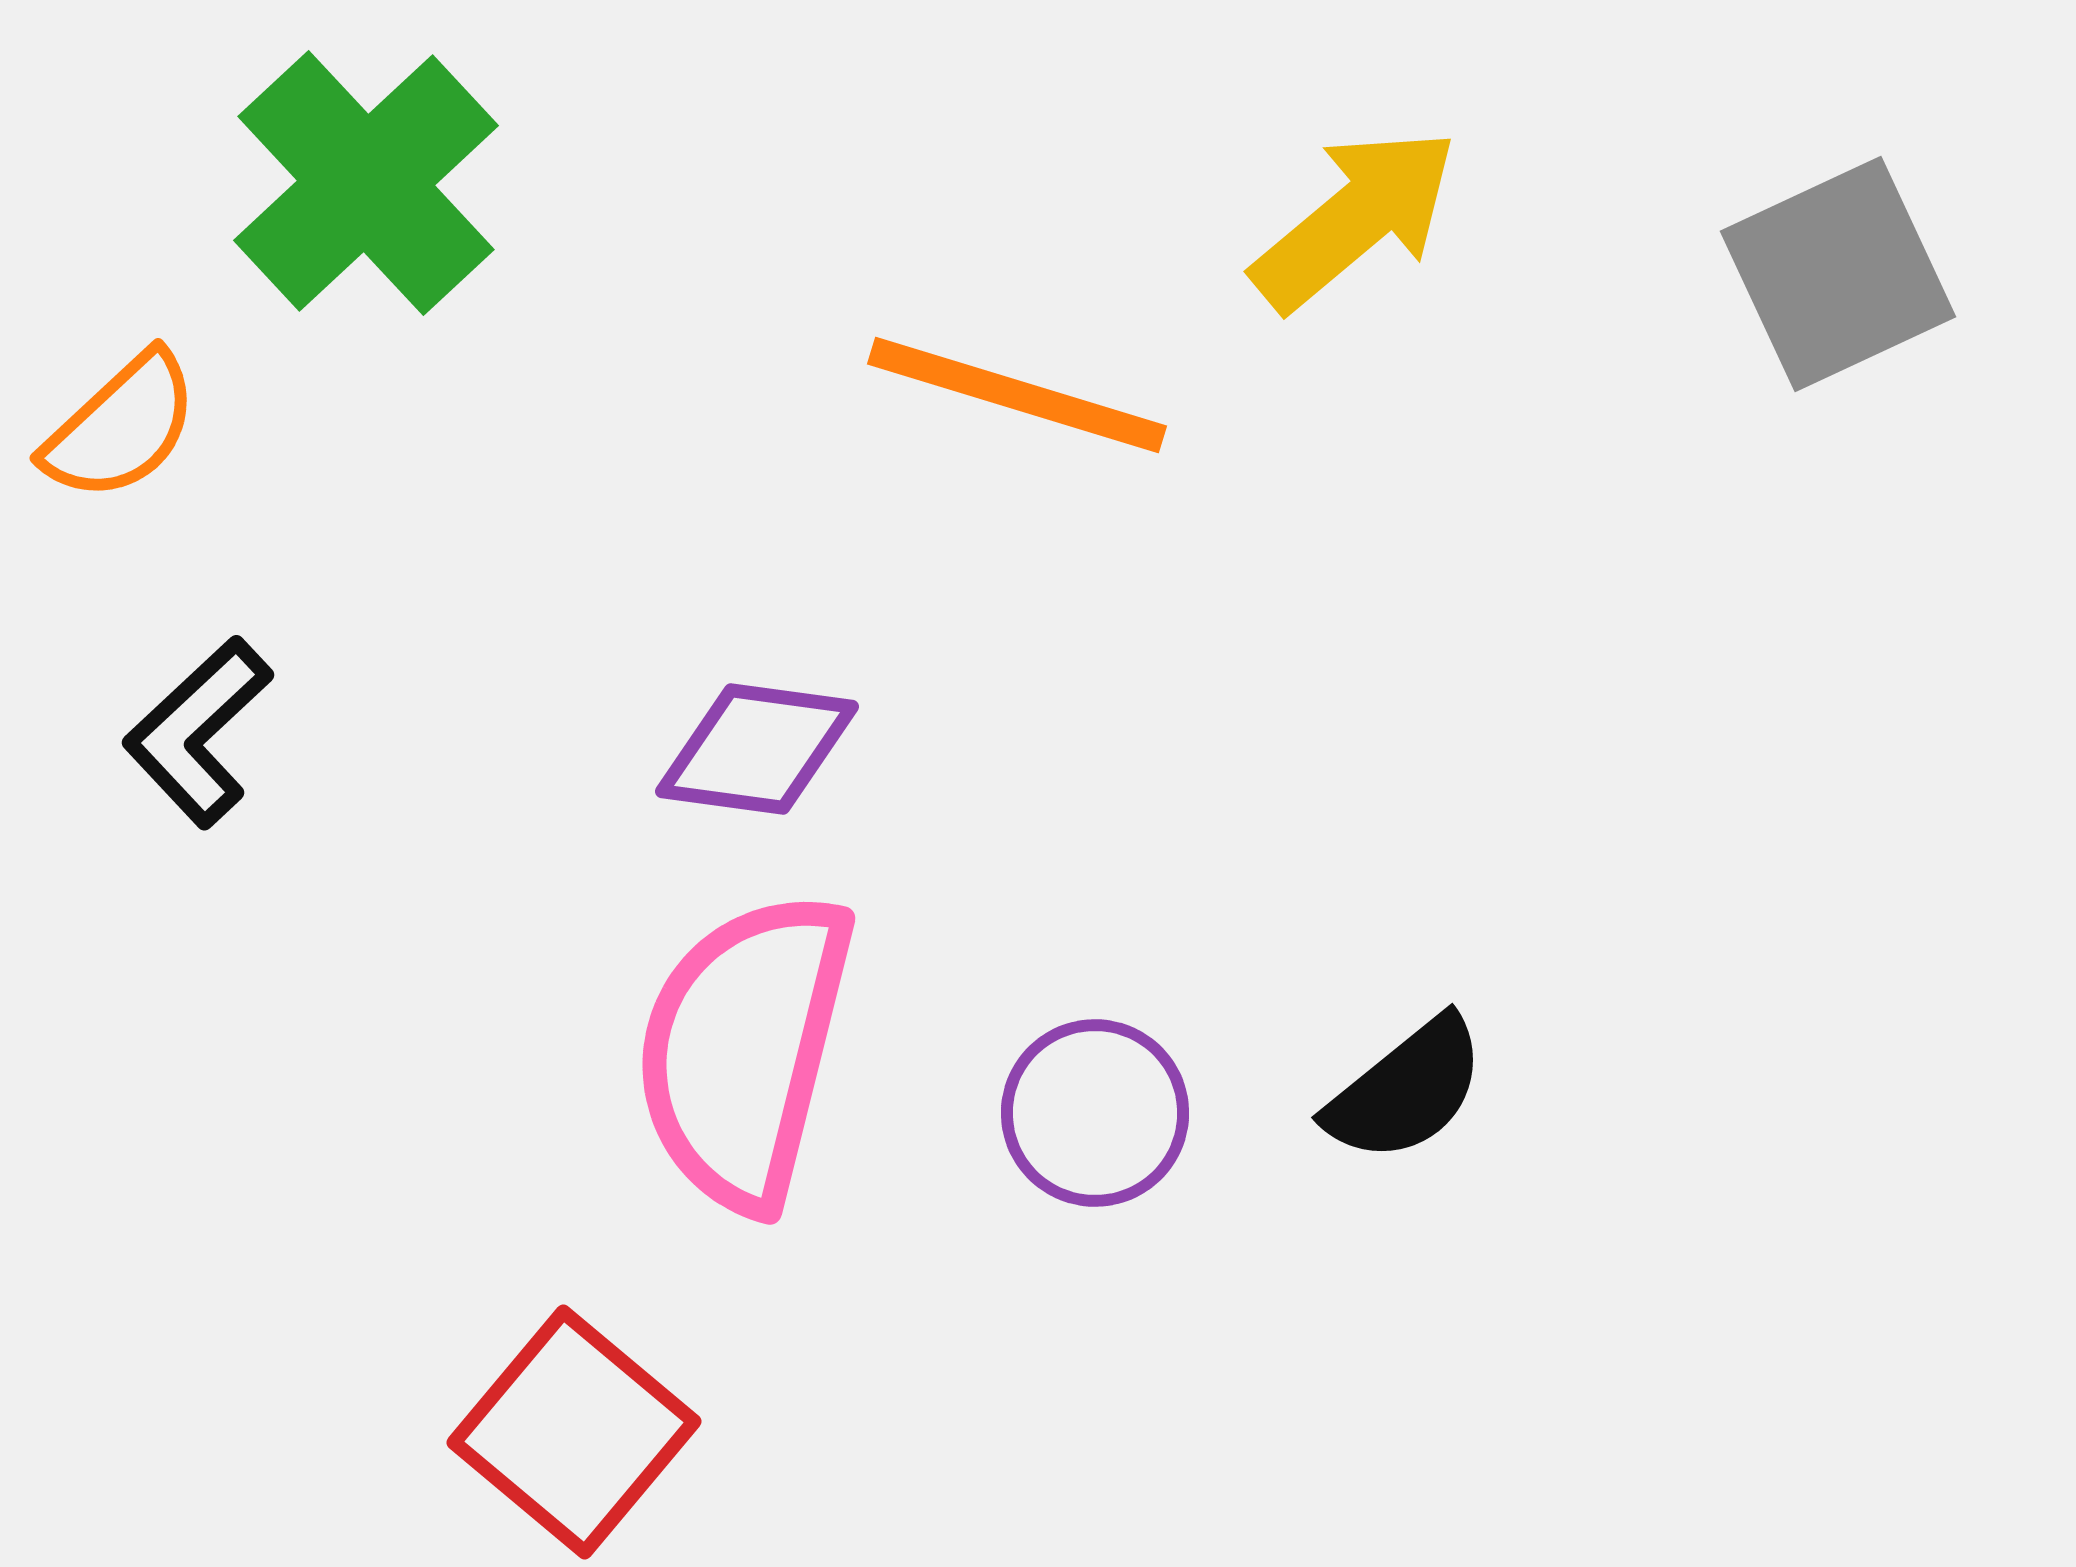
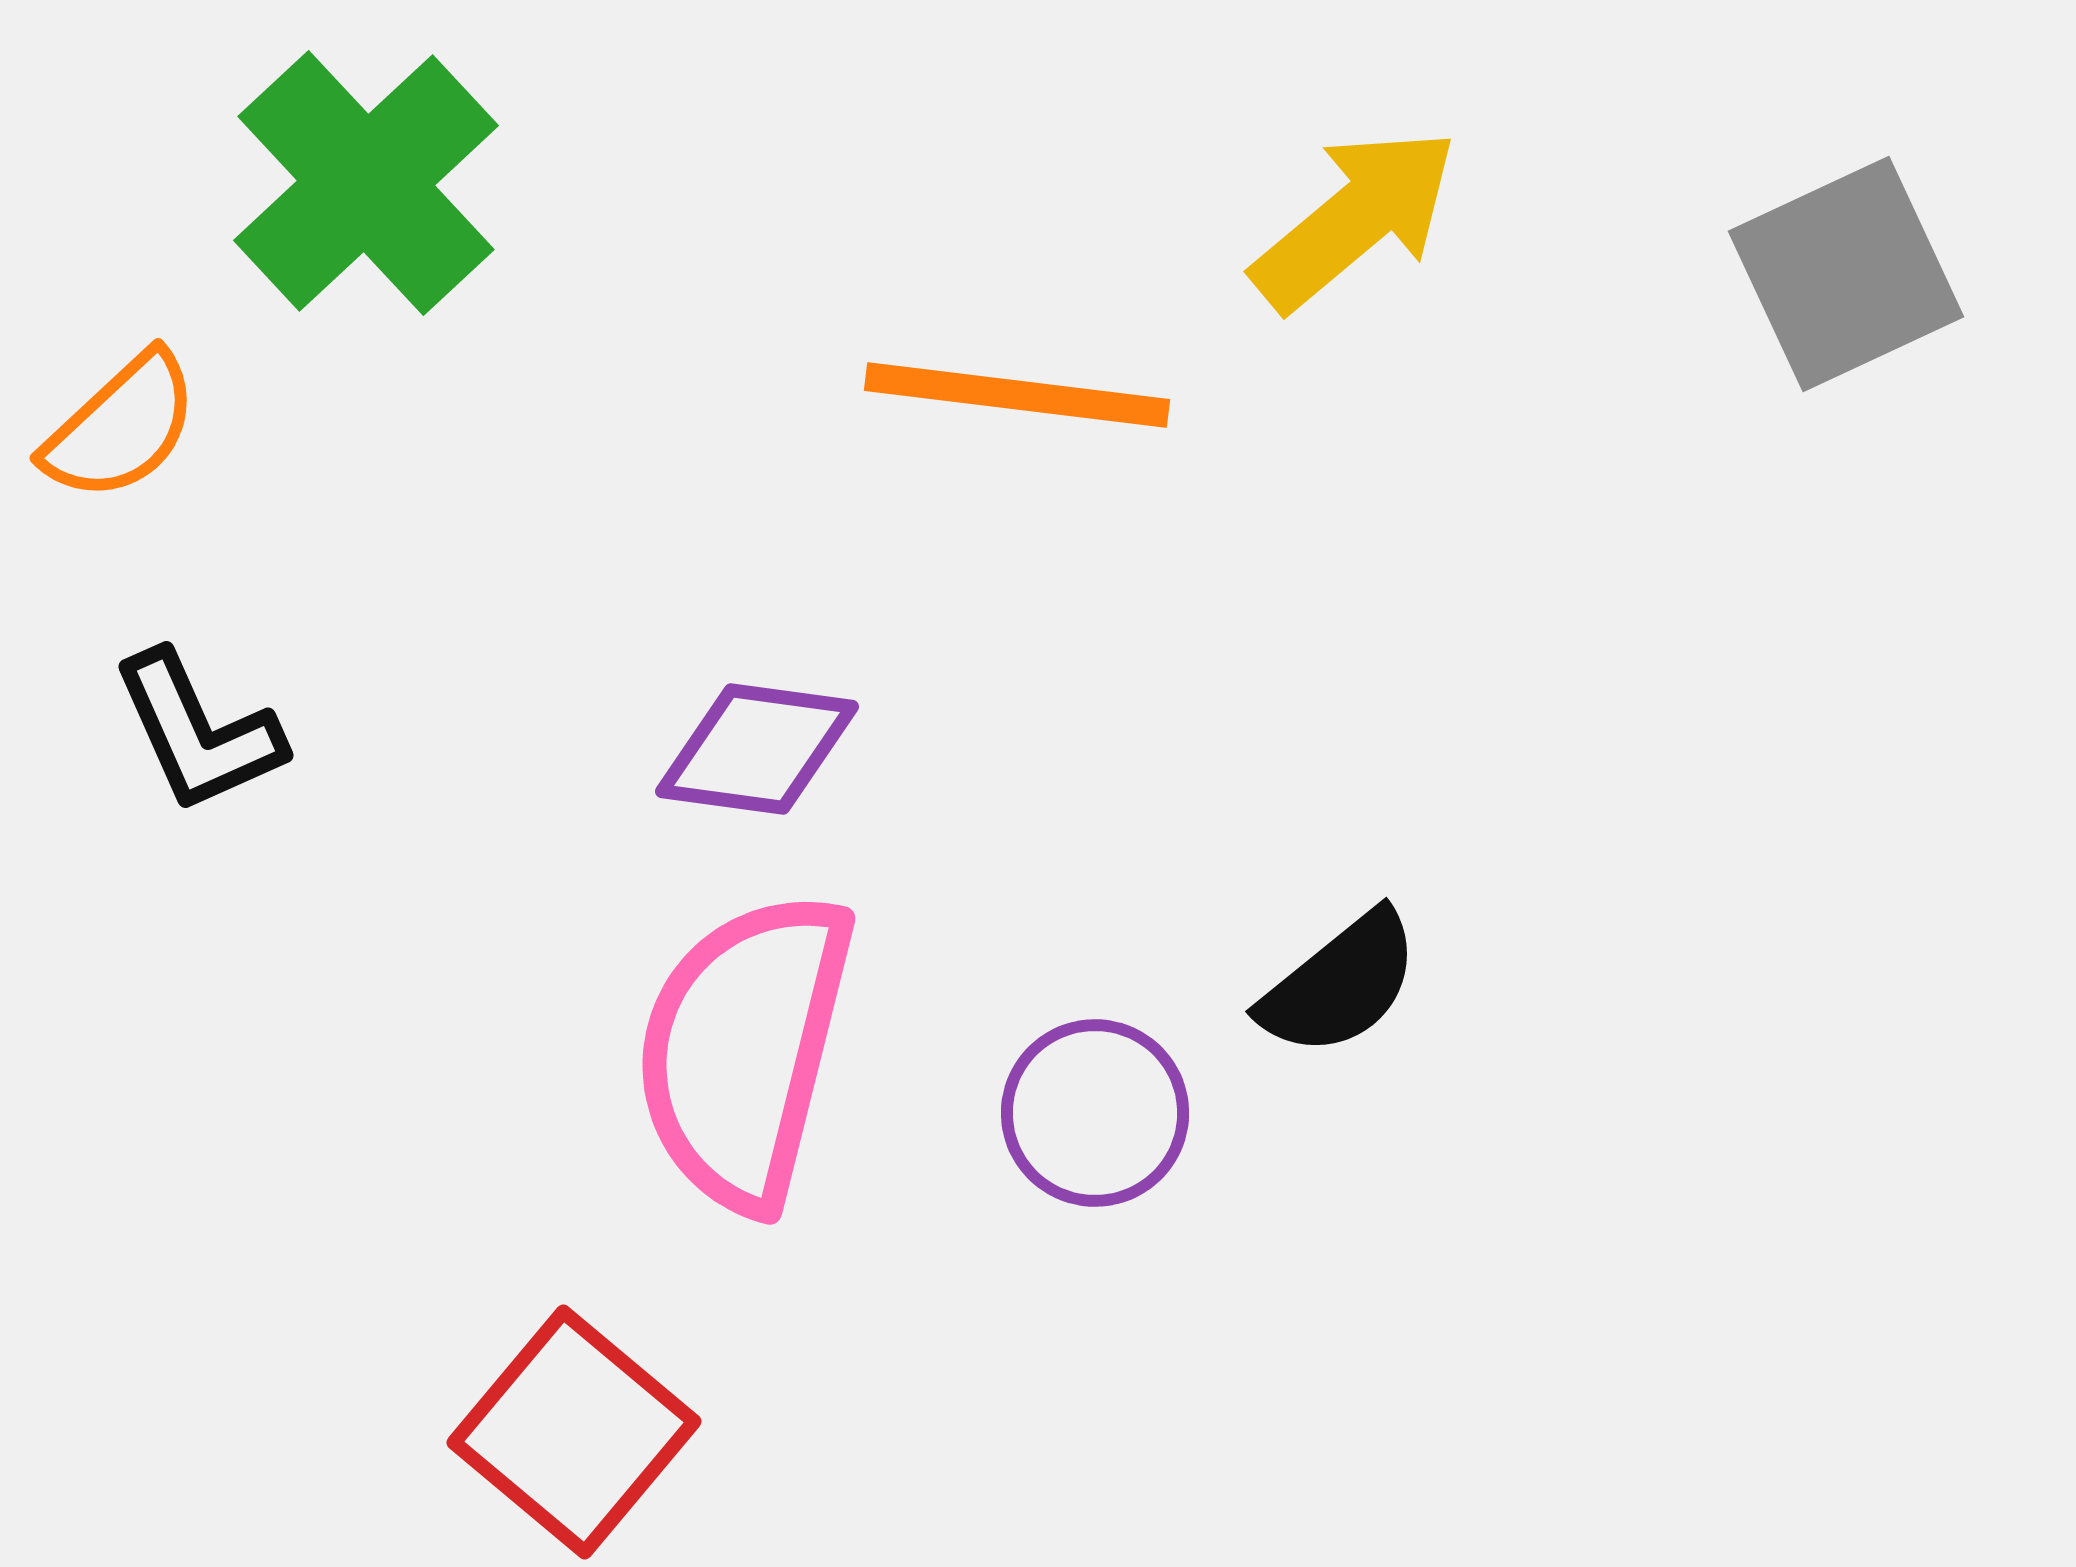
gray square: moved 8 px right
orange line: rotated 10 degrees counterclockwise
black L-shape: rotated 71 degrees counterclockwise
black semicircle: moved 66 px left, 106 px up
